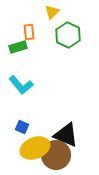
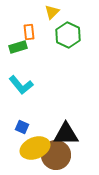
black triangle: moved 1 px up; rotated 24 degrees counterclockwise
